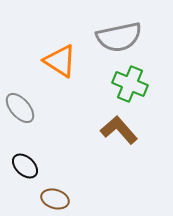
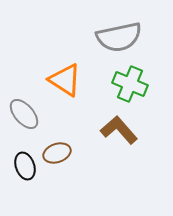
orange triangle: moved 5 px right, 19 px down
gray ellipse: moved 4 px right, 6 px down
black ellipse: rotated 28 degrees clockwise
brown ellipse: moved 2 px right, 46 px up; rotated 36 degrees counterclockwise
